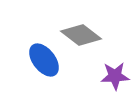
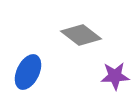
blue ellipse: moved 16 px left, 12 px down; rotated 64 degrees clockwise
